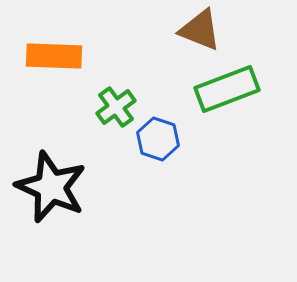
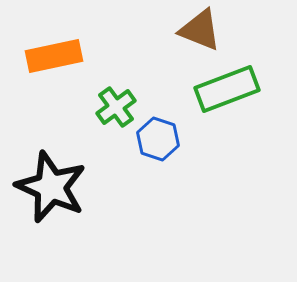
orange rectangle: rotated 14 degrees counterclockwise
